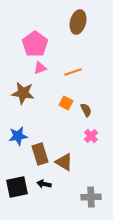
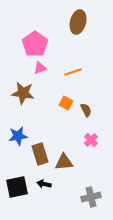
pink cross: moved 4 px down
brown triangle: rotated 36 degrees counterclockwise
gray cross: rotated 12 degrees counterclockwise
